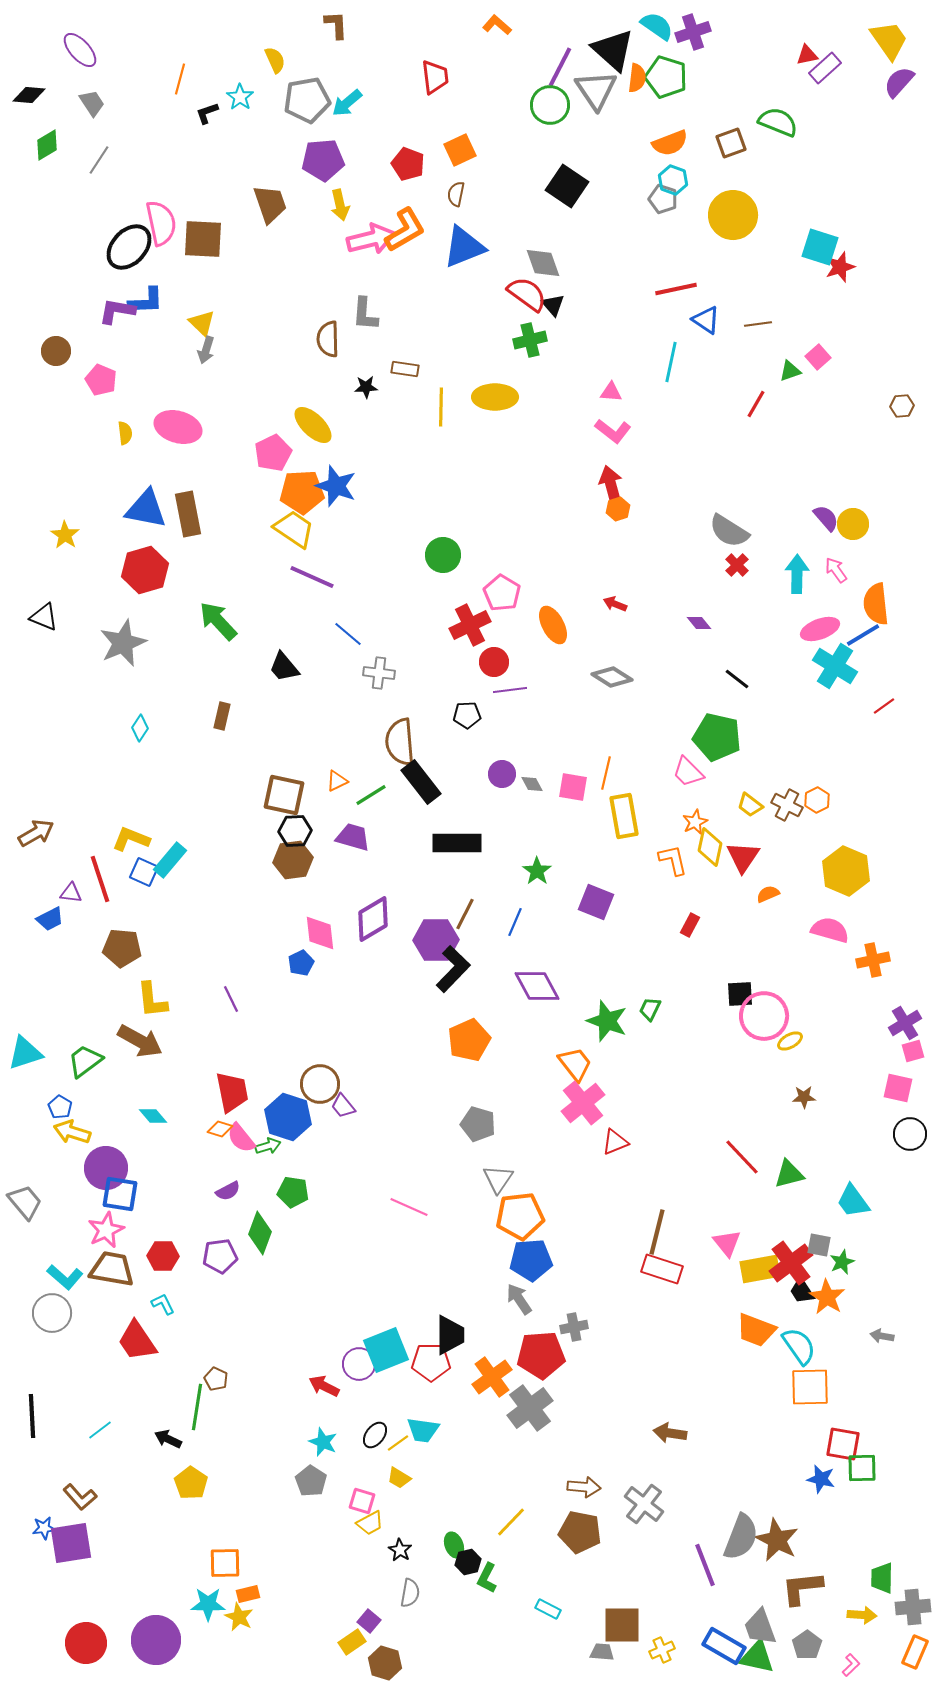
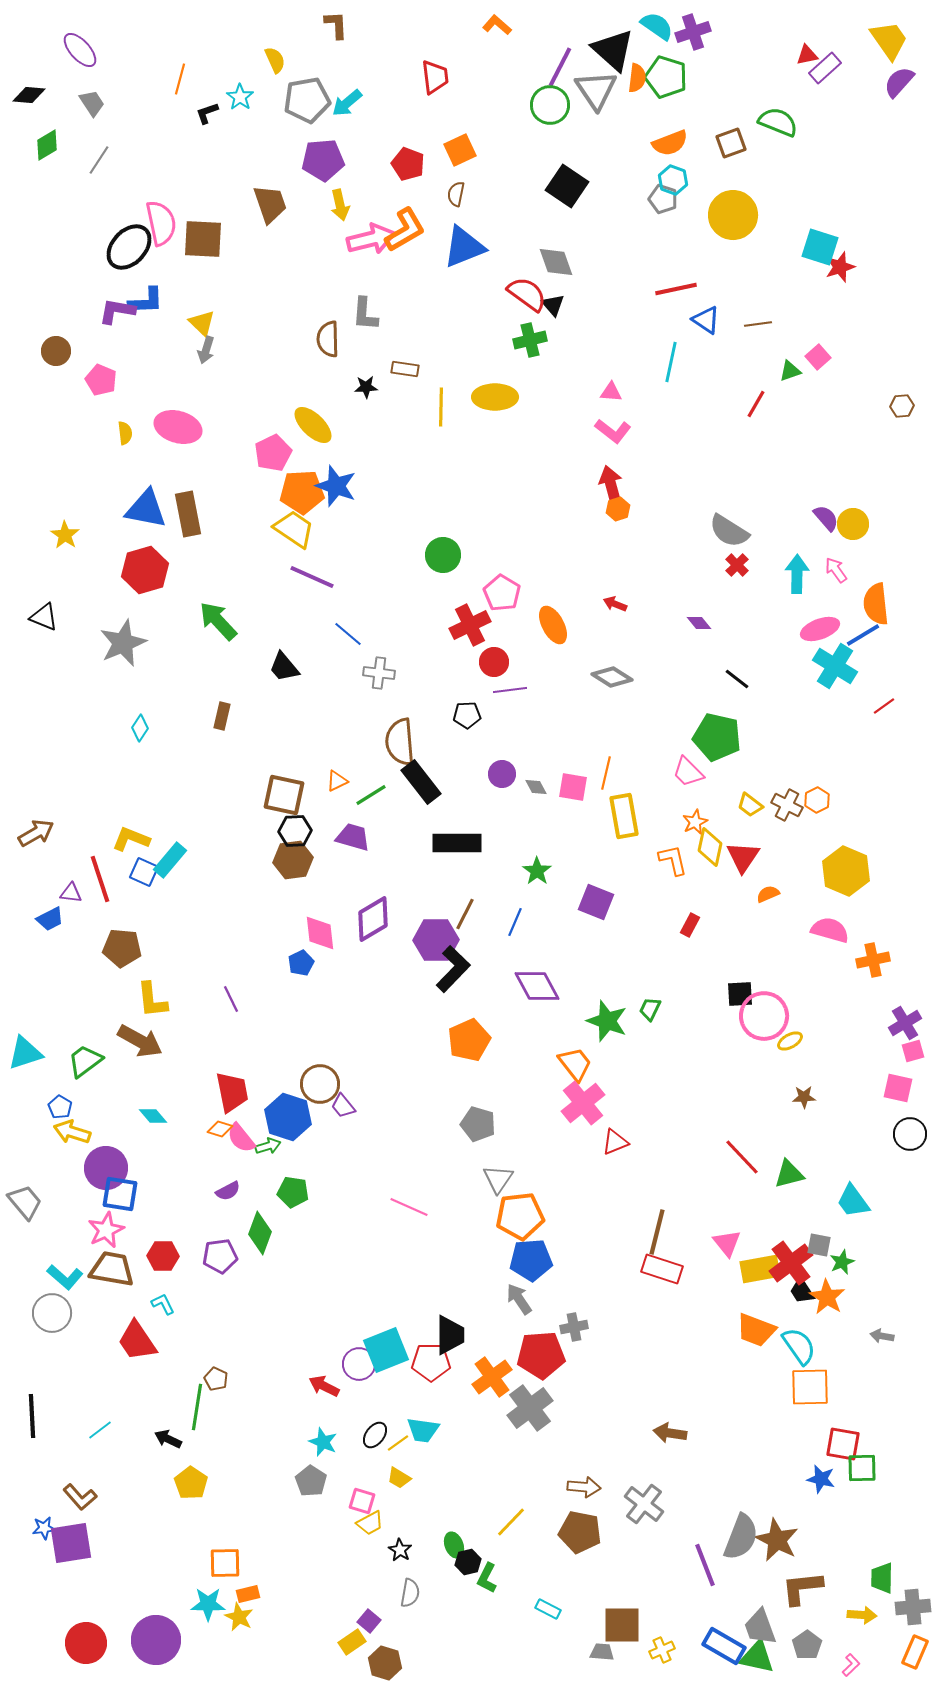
gray diamond at (543, 263): moved 13 px right, 1 px up
gray diamond at (532, 784): moved 4 px right, 3 px down
